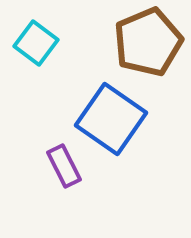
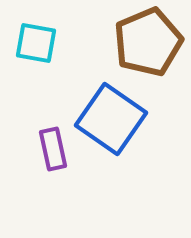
cyan square: rotated 27 degrees counterclockwise
purple rectangle: moved 11 px left, 17 px up; rotated 15 degrees clockwise
